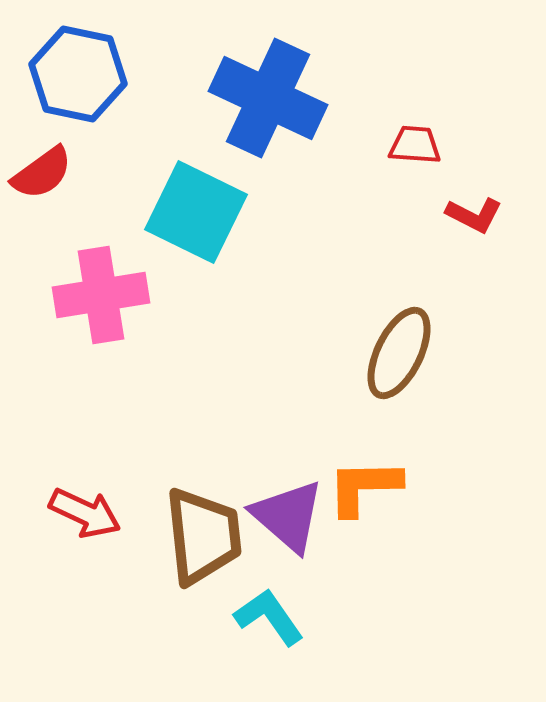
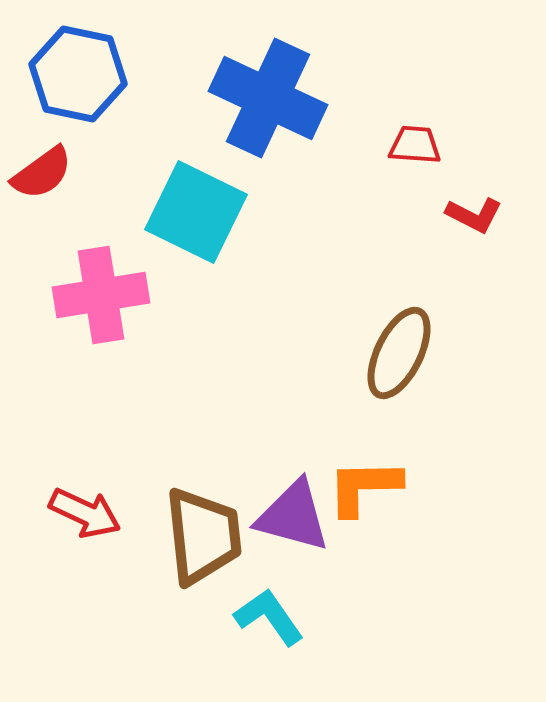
purple triangle: moved 5 px right; rotated 26 degrees counterclockwise
